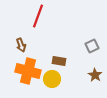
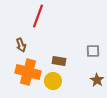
gray square: moved 1 px right, 5 px down; rotated 24 degrees clockwise
orange cross: moved 1 px down
brown star: moved 2 px right, 5 px down
yellow circle: moved 1 px right, 2 px down
